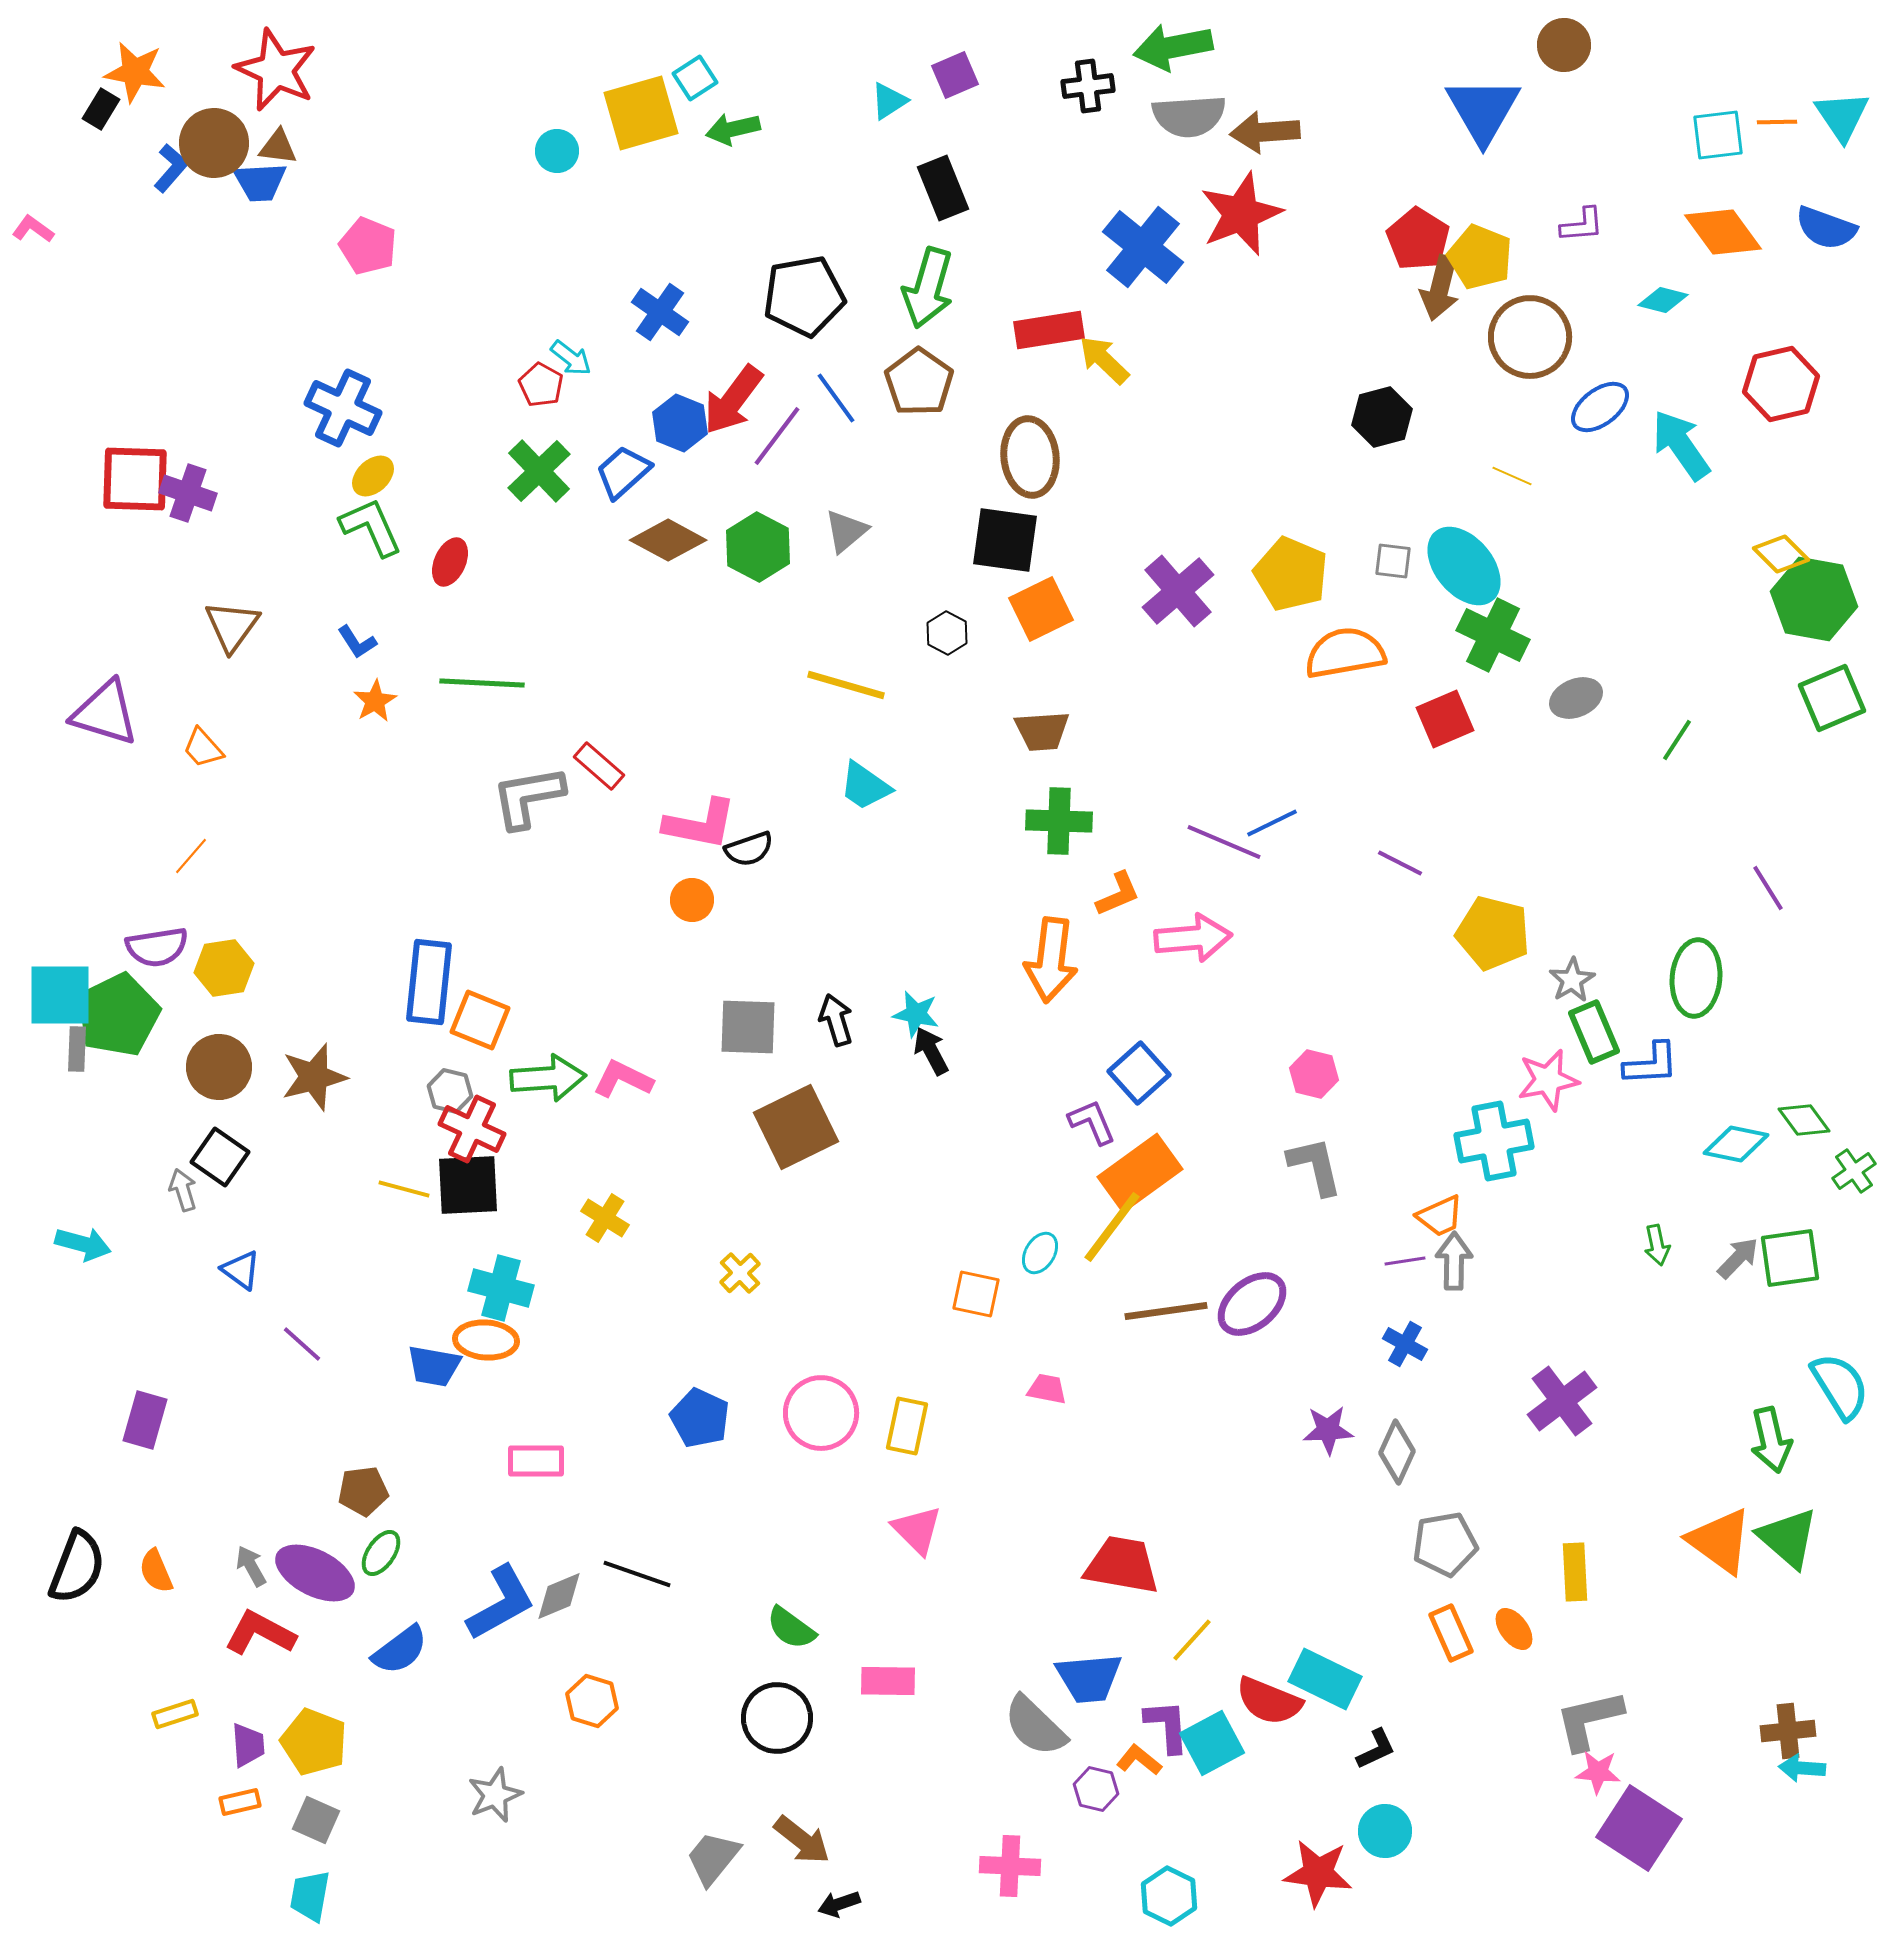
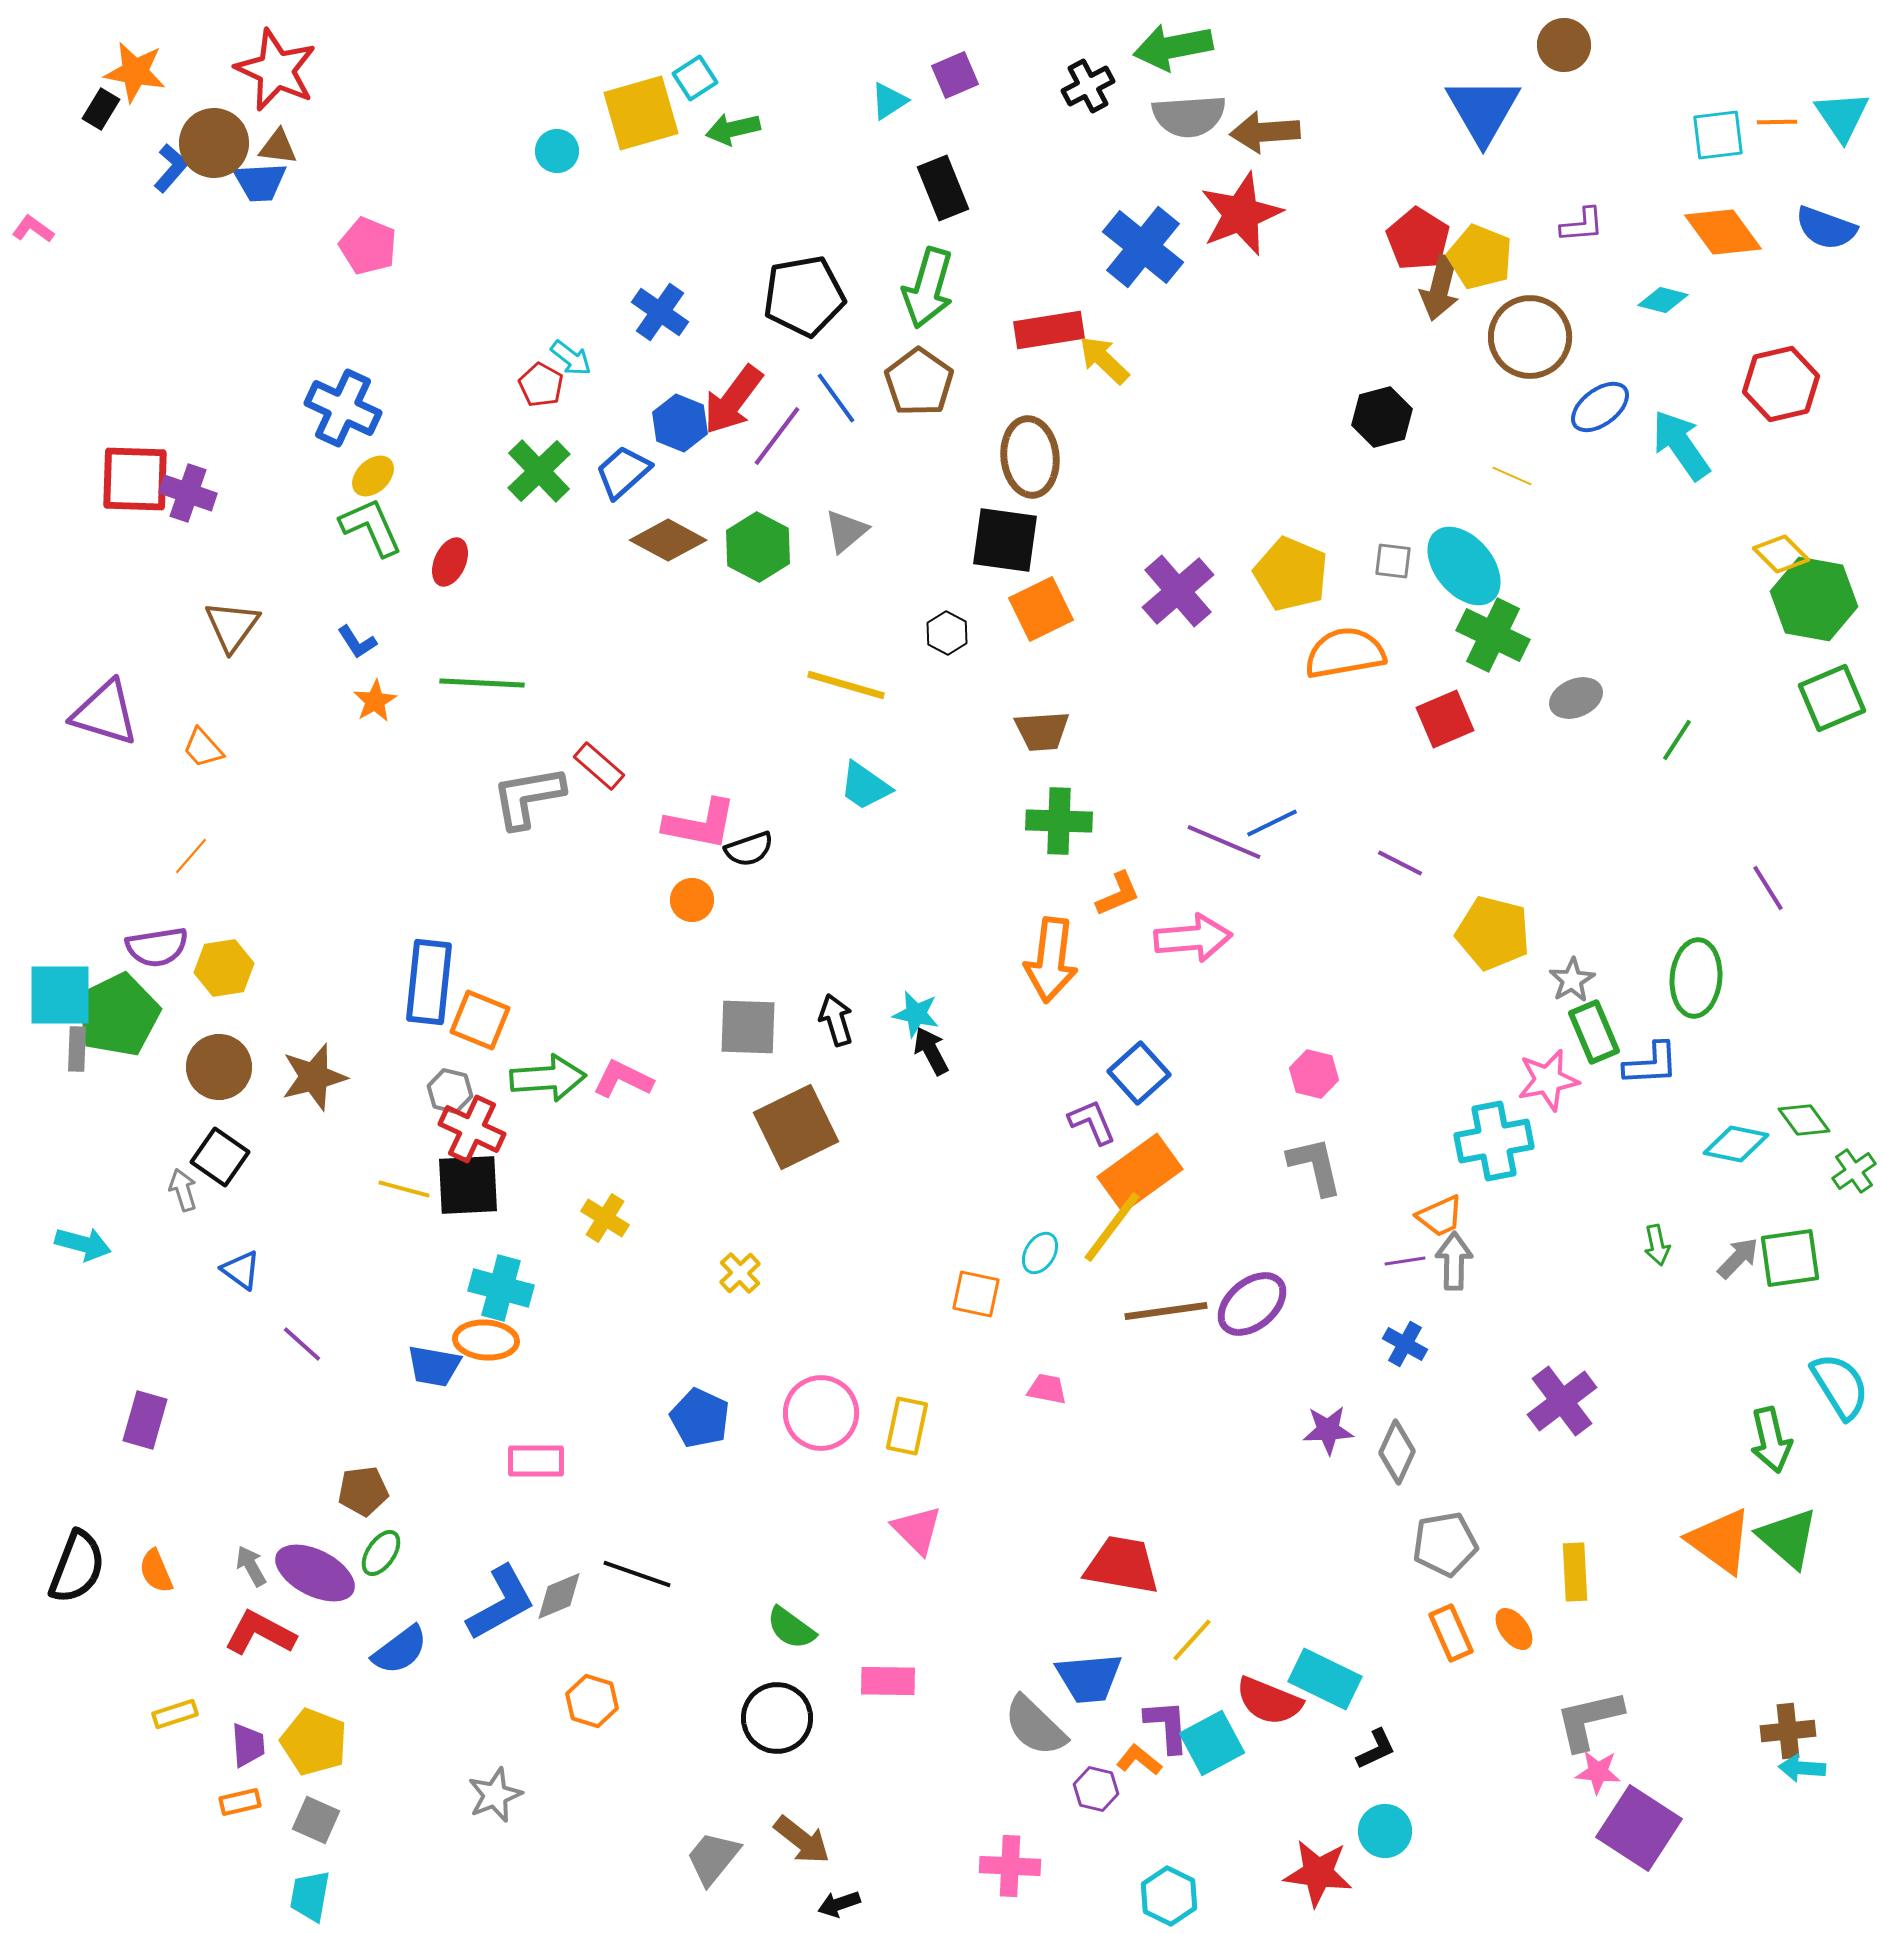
black cross at (1088, 86): rotated 21 degrees counterclockwise
